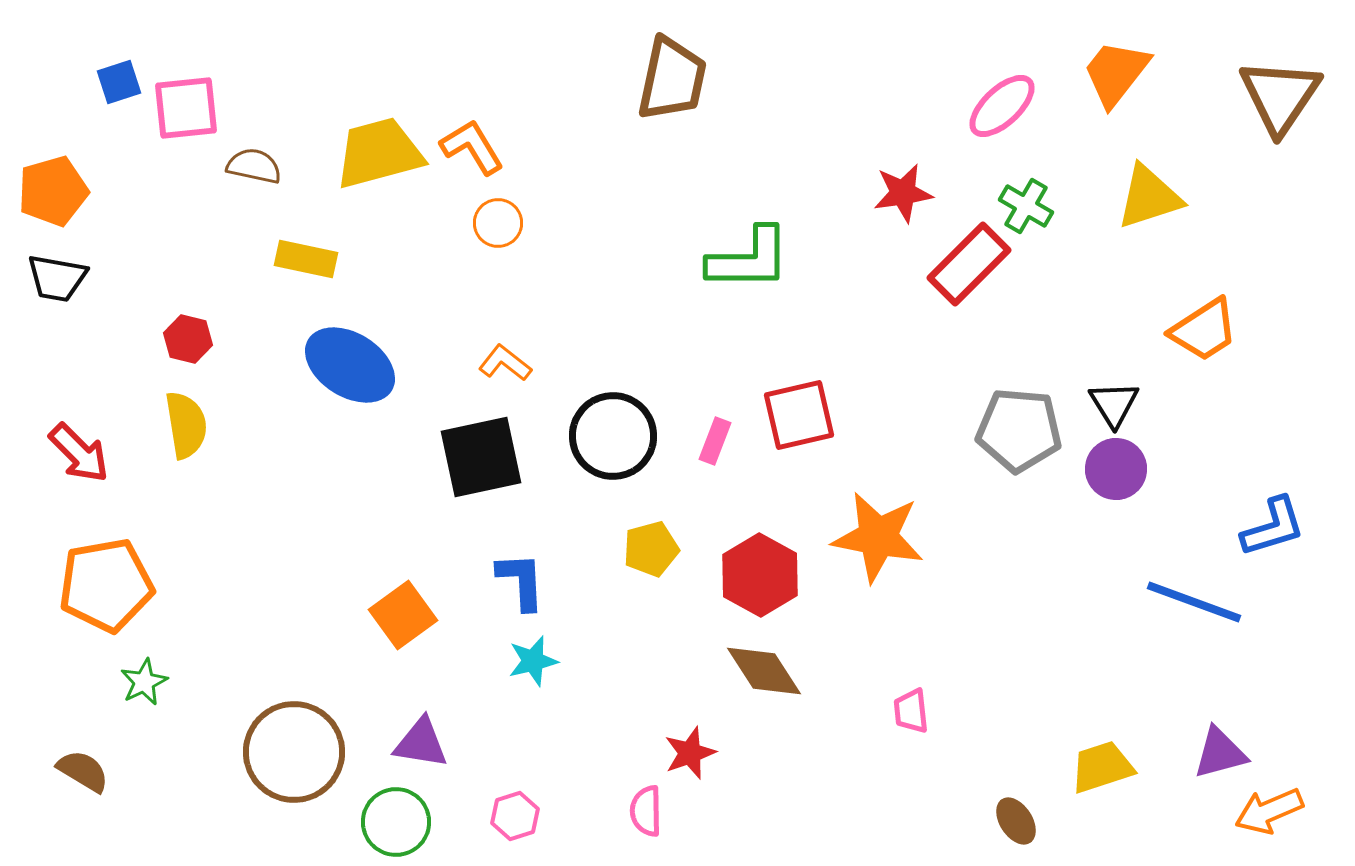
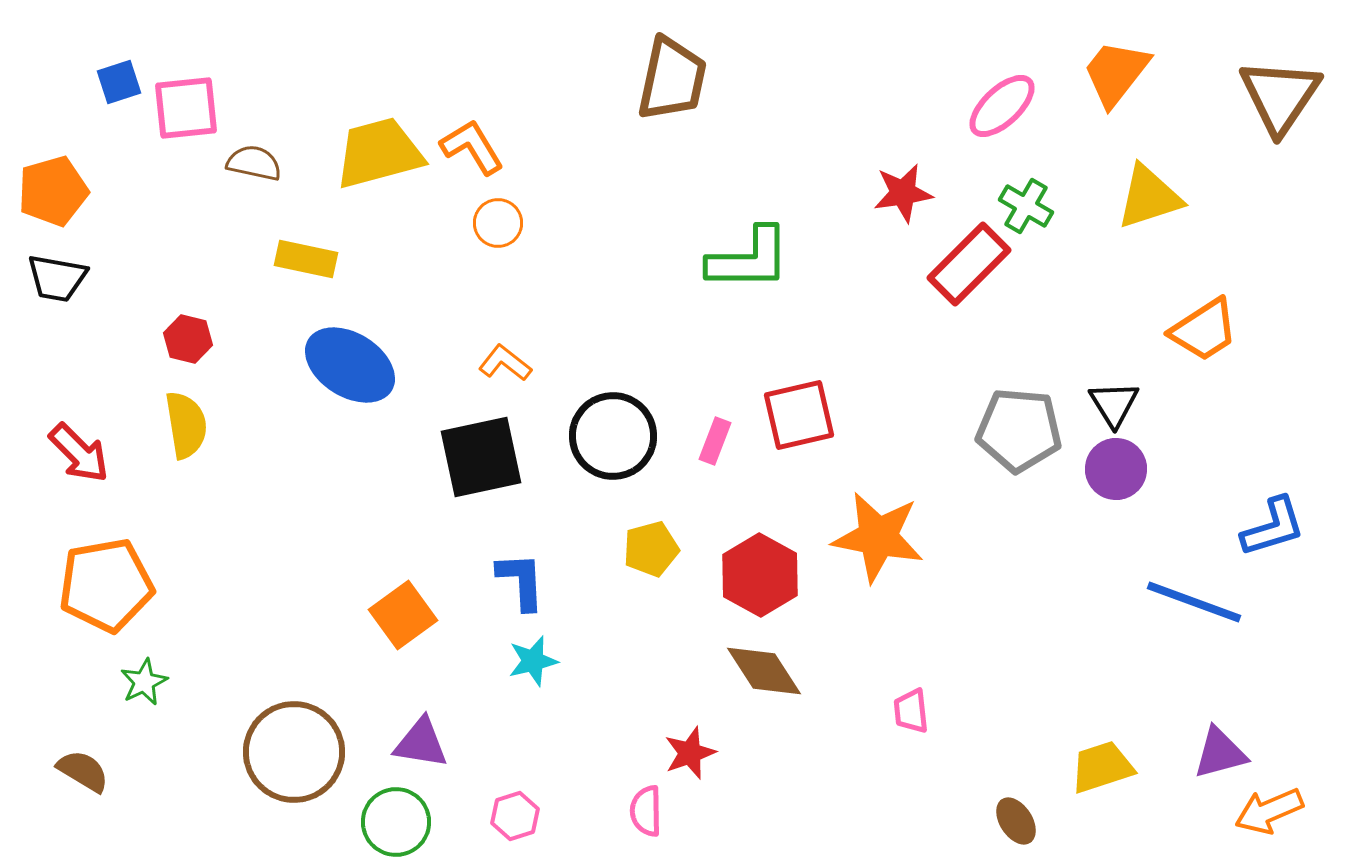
brown semicircle at (254, 166): moved 3 px up
